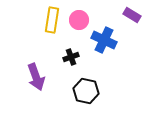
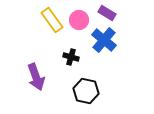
purple rectangle: moved 25 px left, 2 px up
yellow rectangle: rotated 45 degrees counterclockwise
blue cross: rotated 15 degrees clockwise
black cross: rotated 35 degrees clockwise
